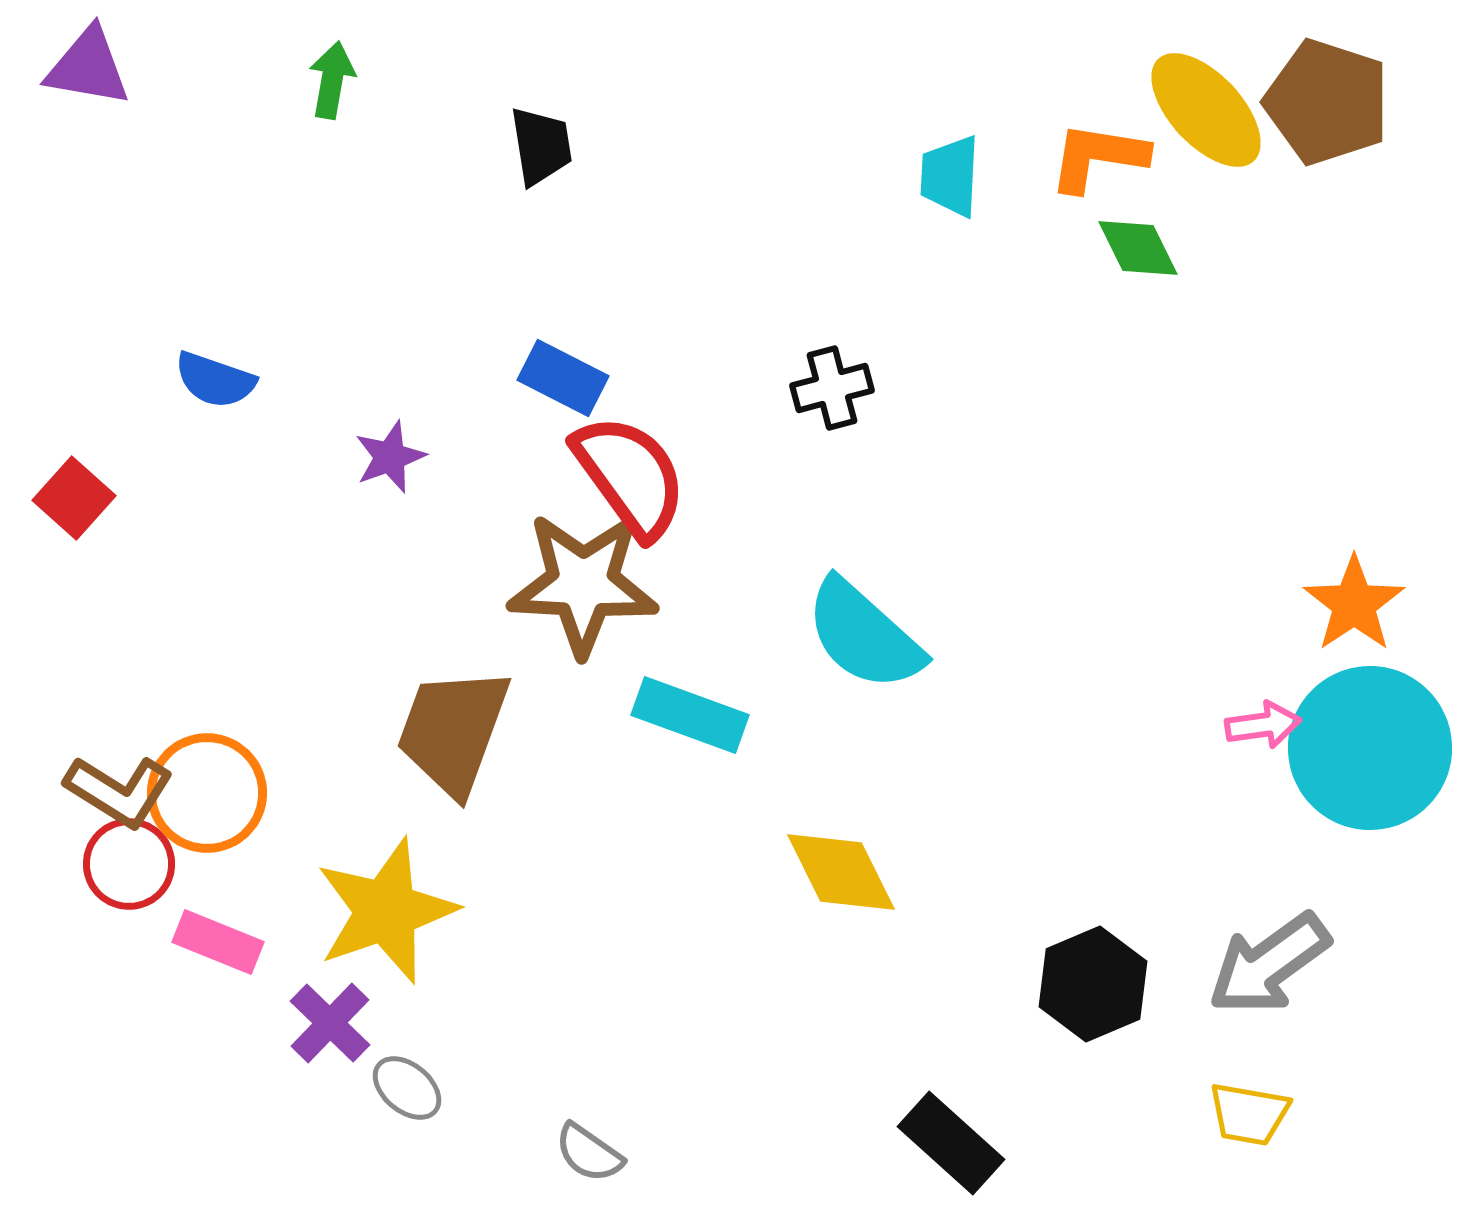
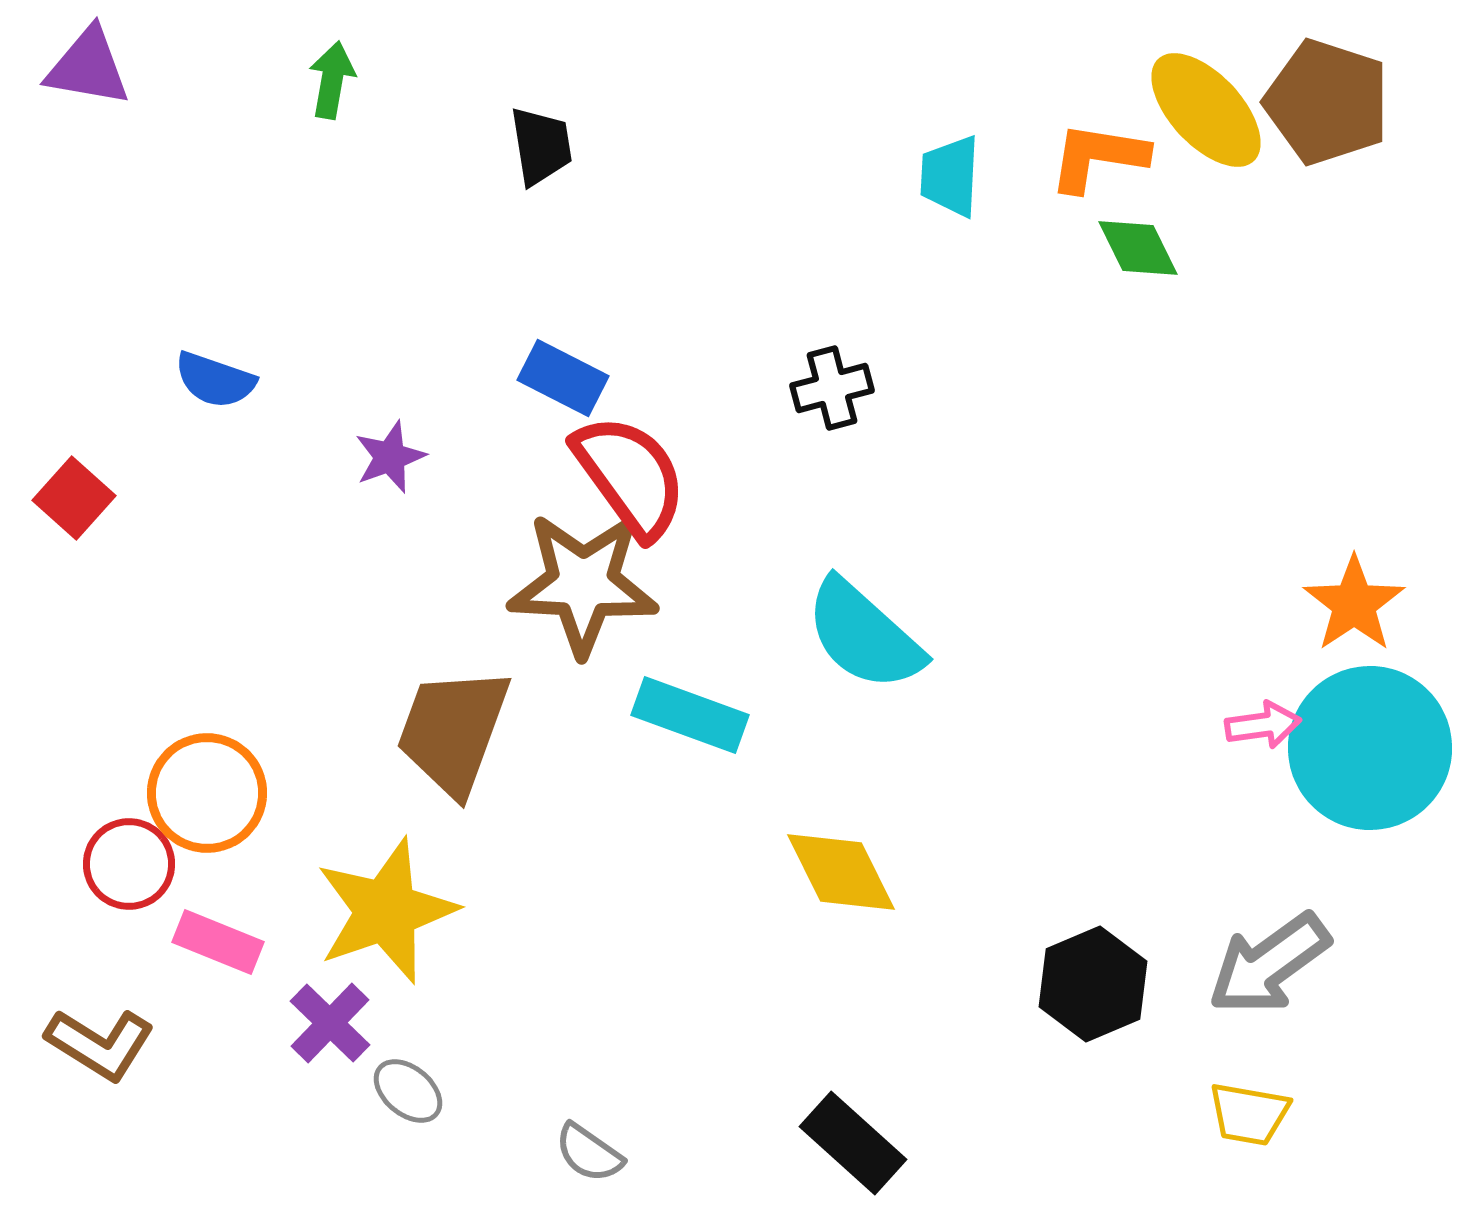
brown L-shape: moved 19 px left, 253 px down
gray ellipse: moved 1 px right, 3 px down
black rectangle: moved 98 px left
